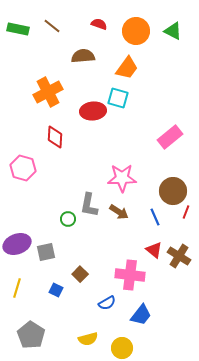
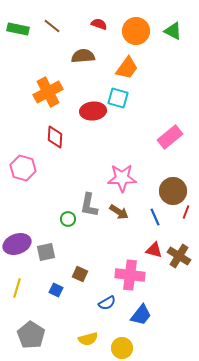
red triangle: rotated 24 degrees counterclockwise
brown square: rotated 21 degrees counterclockwise
